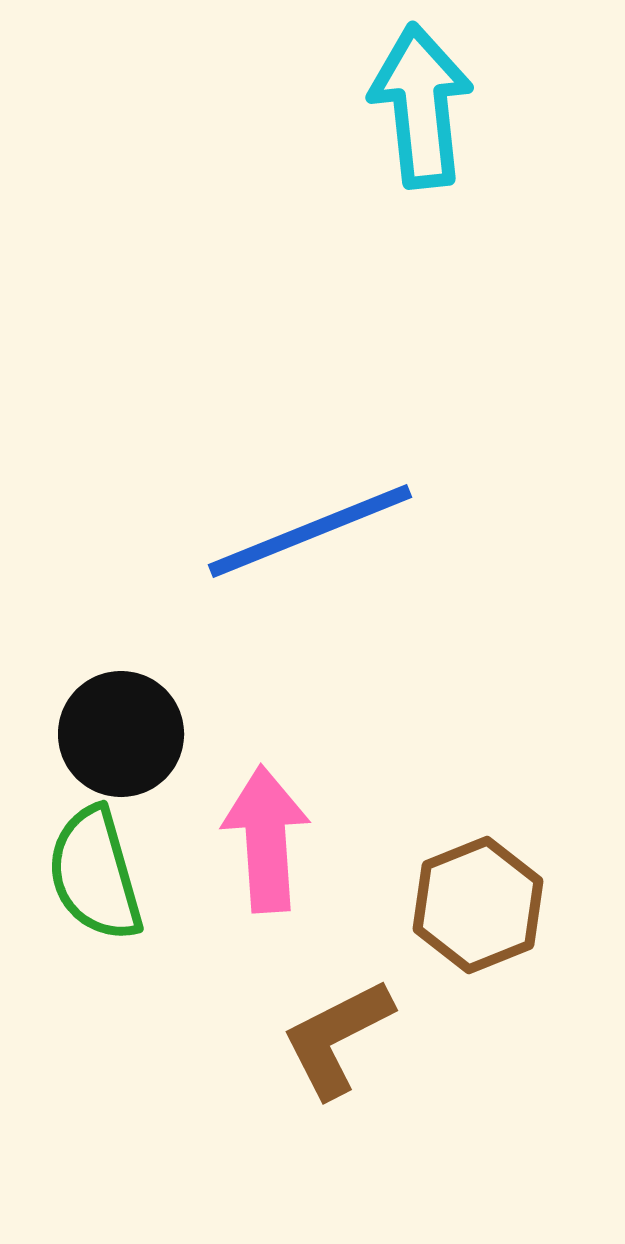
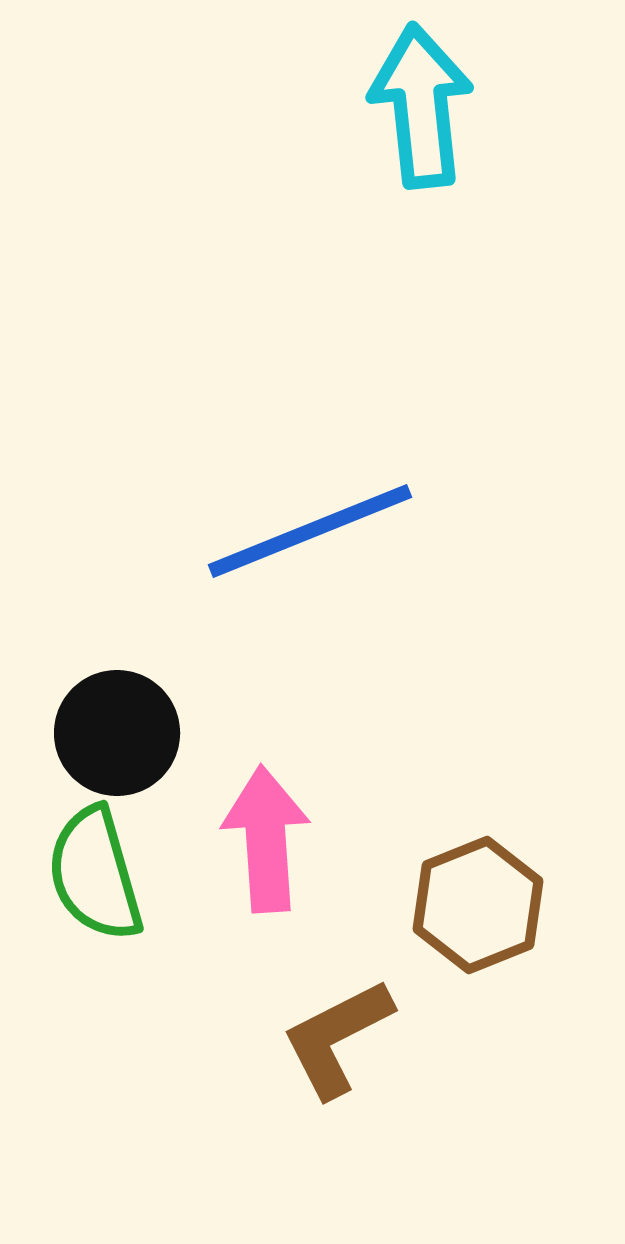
black circle: moved 4 px left, 1 px up
